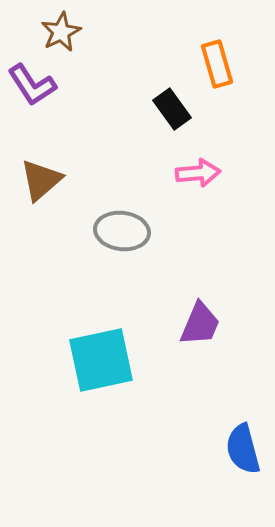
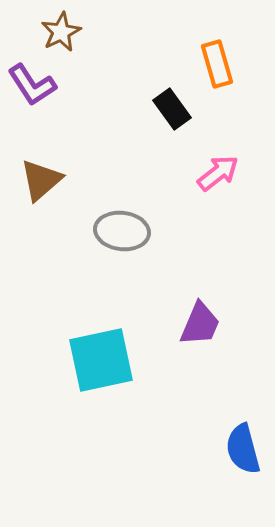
pink arrow: moved 20 px right; rotated 33 degrees counterclockwise
